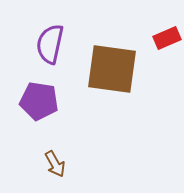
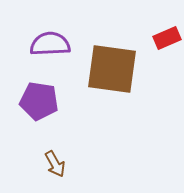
purple semicircle: rotated 75 degrees clockwise
